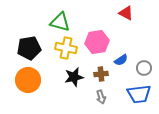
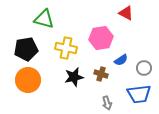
green triangle: moved 16 px left, 3 px up
pink hexagon: moved 4 px right, 4 px up
black pentagon: moved 3 px left, 1 px down
brown cross: rotated 24 degrees clockwise
gray arrow: moved 6 px right, 6 px down
